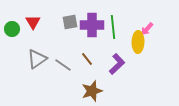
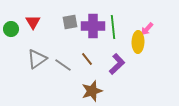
purple cross: moved 1 px right, 1 px down
green circle: moved 1 px left
